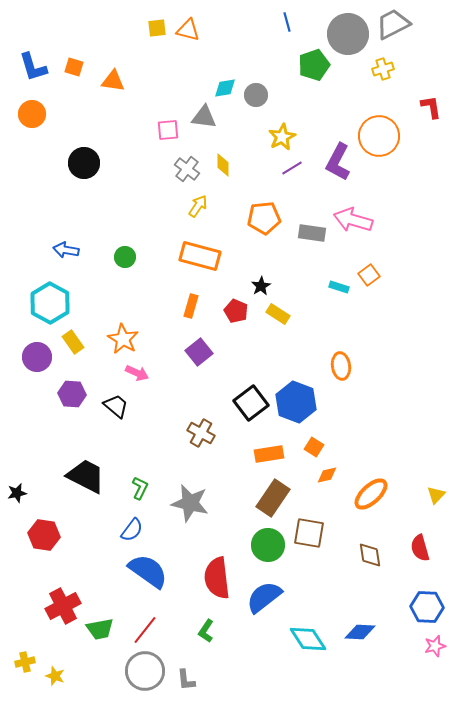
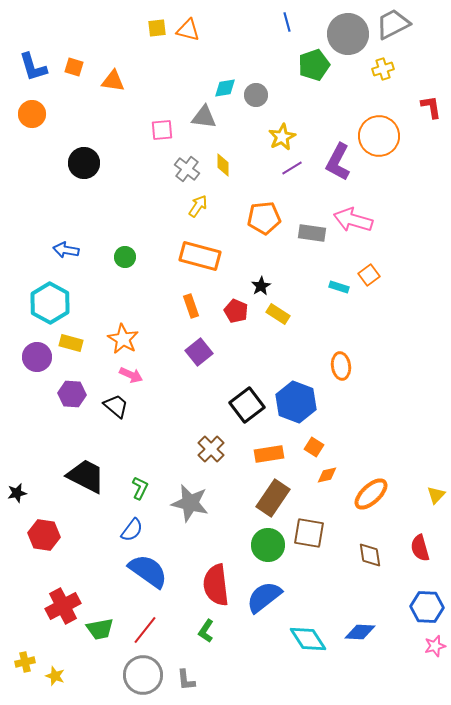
pink square at (168, 130): moved 6 px left
orange rectangle at (191, 306): rotated 35 degrees counterclockwise
yellow rectangle at (73, 342): moved 2 px left, 1 px down; rotated 40 degrees counterclockwise
pink arrow at (137, 373): moved 6 px left, 2 px down
black square at (251, 403): moved 4 px left, 2 px down
brown cross at (201, 433): moved 10 px right, 16 px down; rotated 16 degrees clockwise
red semicircle at (217, 578): moved 1 px left, 7 px down
gray circle at (145, 671): moved 2 px left, 4 px down
